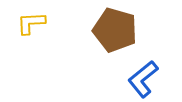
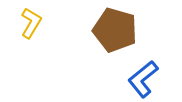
yellow L-shape: rotated 124 degrees clockwise
